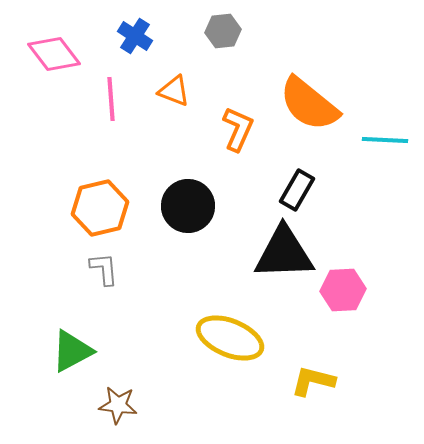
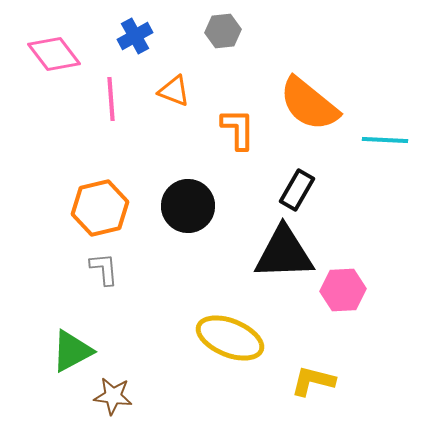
blue cross: rotated 28 degrees clockwise
orange L-shape: rotated 24 degrees counterclockwise
brown star: moved 5 px left, 9 px up
